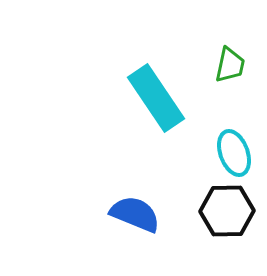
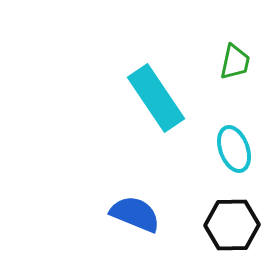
green trapezoid: moved 5 px right, 3 px up
cyan ellipse: moved 4 px up
black hexagon: moved 5 px right, 14 px down
